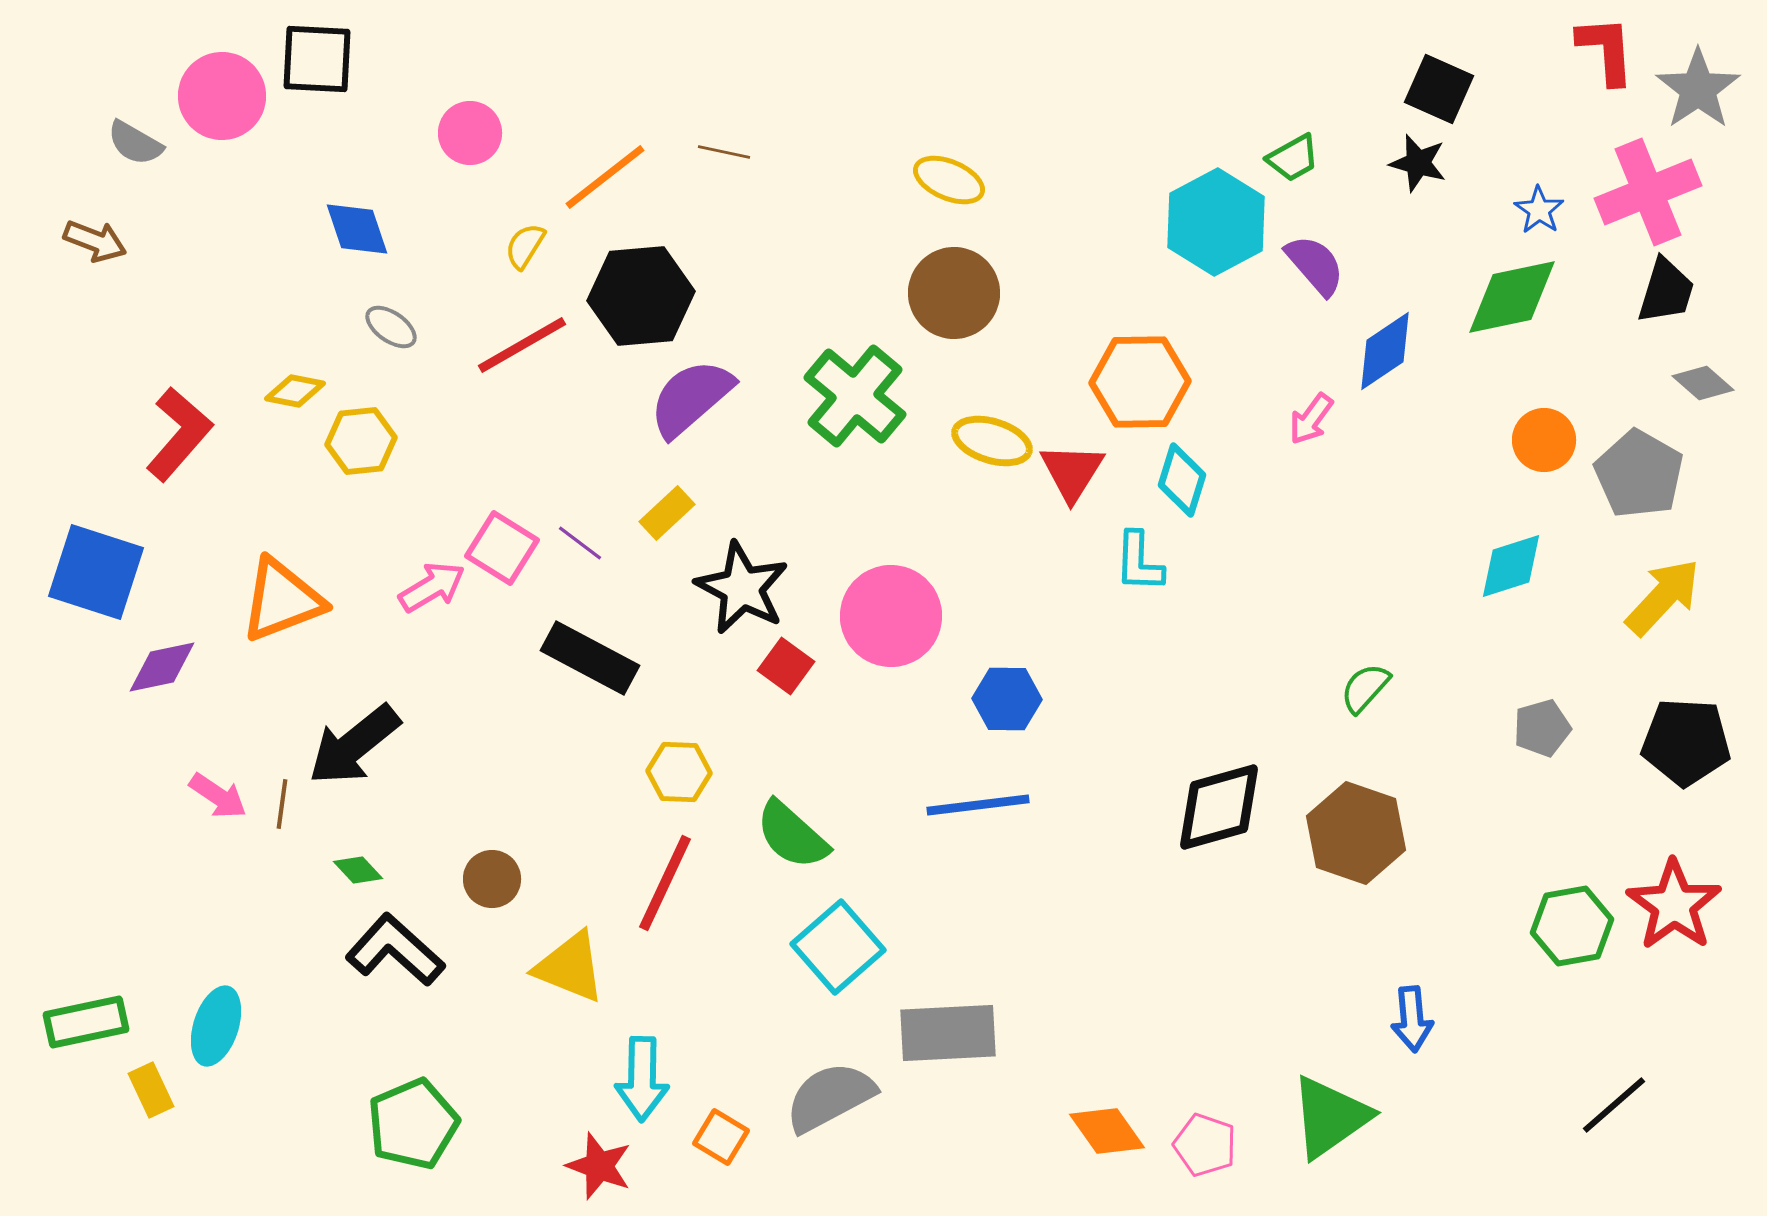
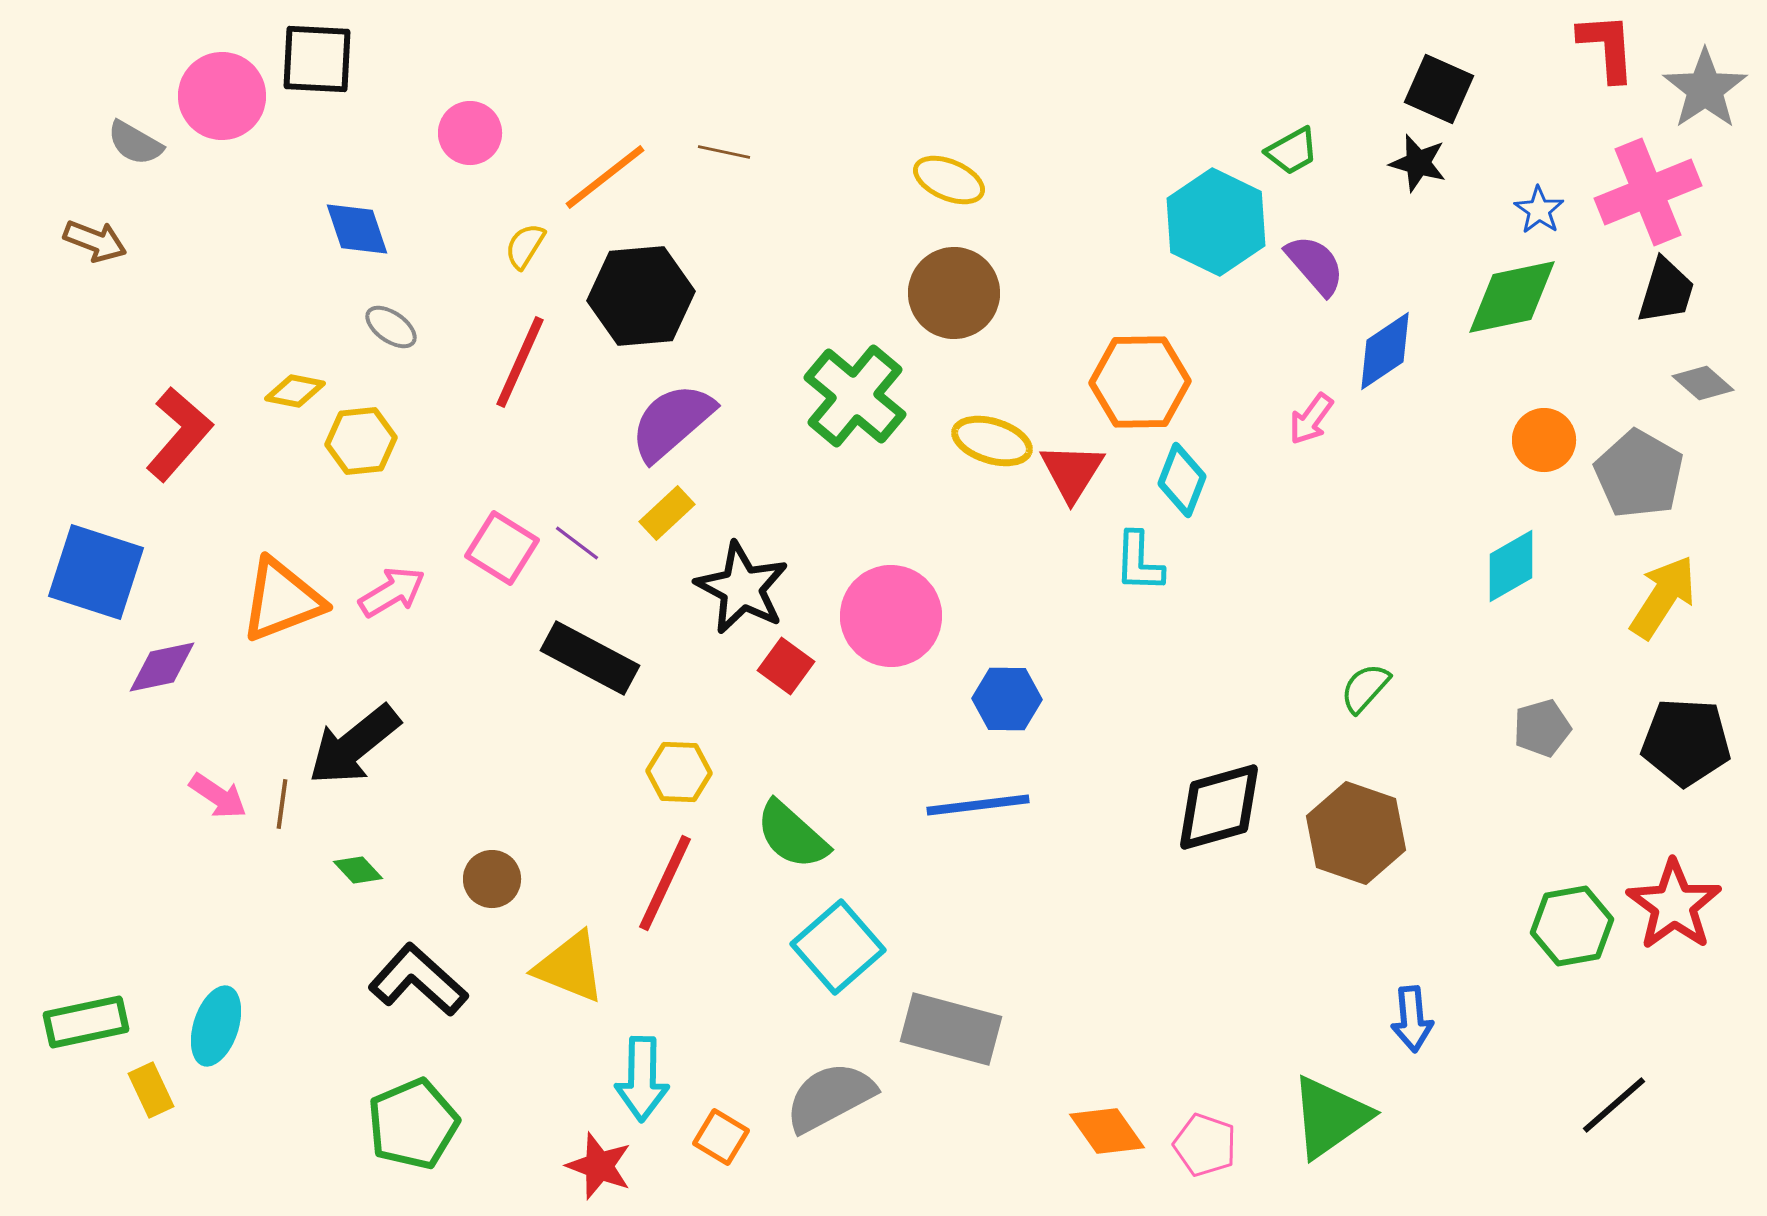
red L-shape at (1606, 50): moved 1 px right, 3 px up
gray star at (1698, 89): moved 7 px right
green trapezoid at (1293, 158): moved 1 px left, 7 px up
cyan hexagon at (1216, 222): rotated 6 degrees counterclockwise
red line at (522, 345): moved 2 px left, 17 px down; rotated 36 degrees counterclockwise
purple semicircle at (691, 398): moved 19 px left, 24 px down
cyan diamond at (1182, 480): rotated 4 degrees clockwise
purple line at (580, 543): moved 3 px left
cyan diamond at (1511, 566): rotated 12 degrees counterclockwise
pink arrow at (432, 587): moved 40 px left, 5 px down
yellow arrow at (1663, 597): rotated 10 degrees counterclockwise
black L-shape at (395, 950): moved 23 px right, 30 px down
gray rectangle at (948, 1033): moved 3 px right, 4 px up; rotated 18 degrees clockwise
